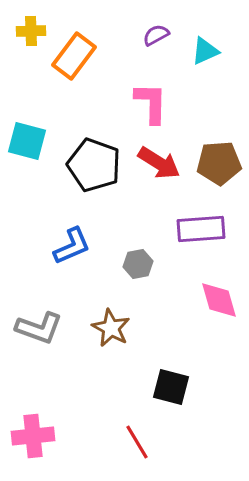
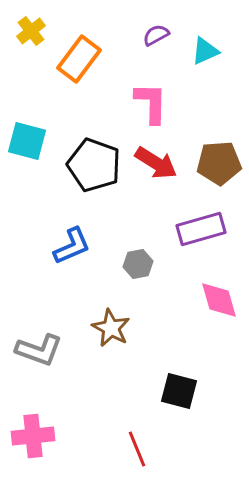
yellow cross: rotated 36 degrees counterclockwise
orange rectangle: moved 5 px right, 3 px down
red arrow: moved 3 px left
purple rectangle: rotated 12 degrees counterclockwise
gray L-shape: moved 22 px down
black square: moved 8 px right, 4 px down
red line: moved 7 px down; rotated 9 degrees clockwise
